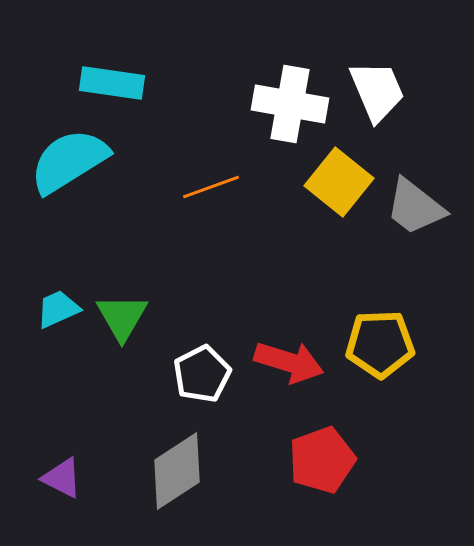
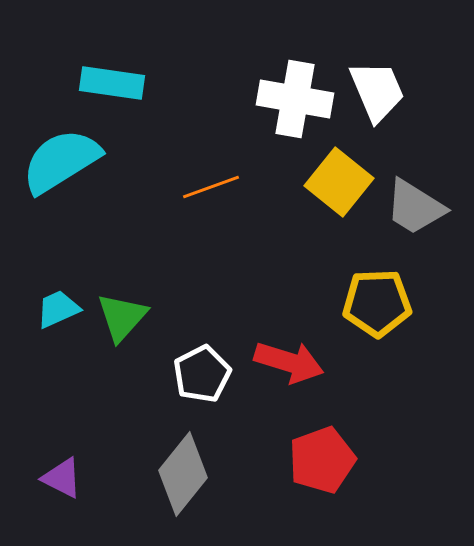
white cross: moved 5 px right, 5 px up
cyan semicircle: moved 8 px left
gray trapezoid: rotated 6 degrees counterclockwise
green triangle: rotated 12 degrees clockwise
yellow pentagon: moved 3 px left, 41 px up
gray diamond: moved 6 px right, 3 px down; rotated 18 degrees counterclockwise
